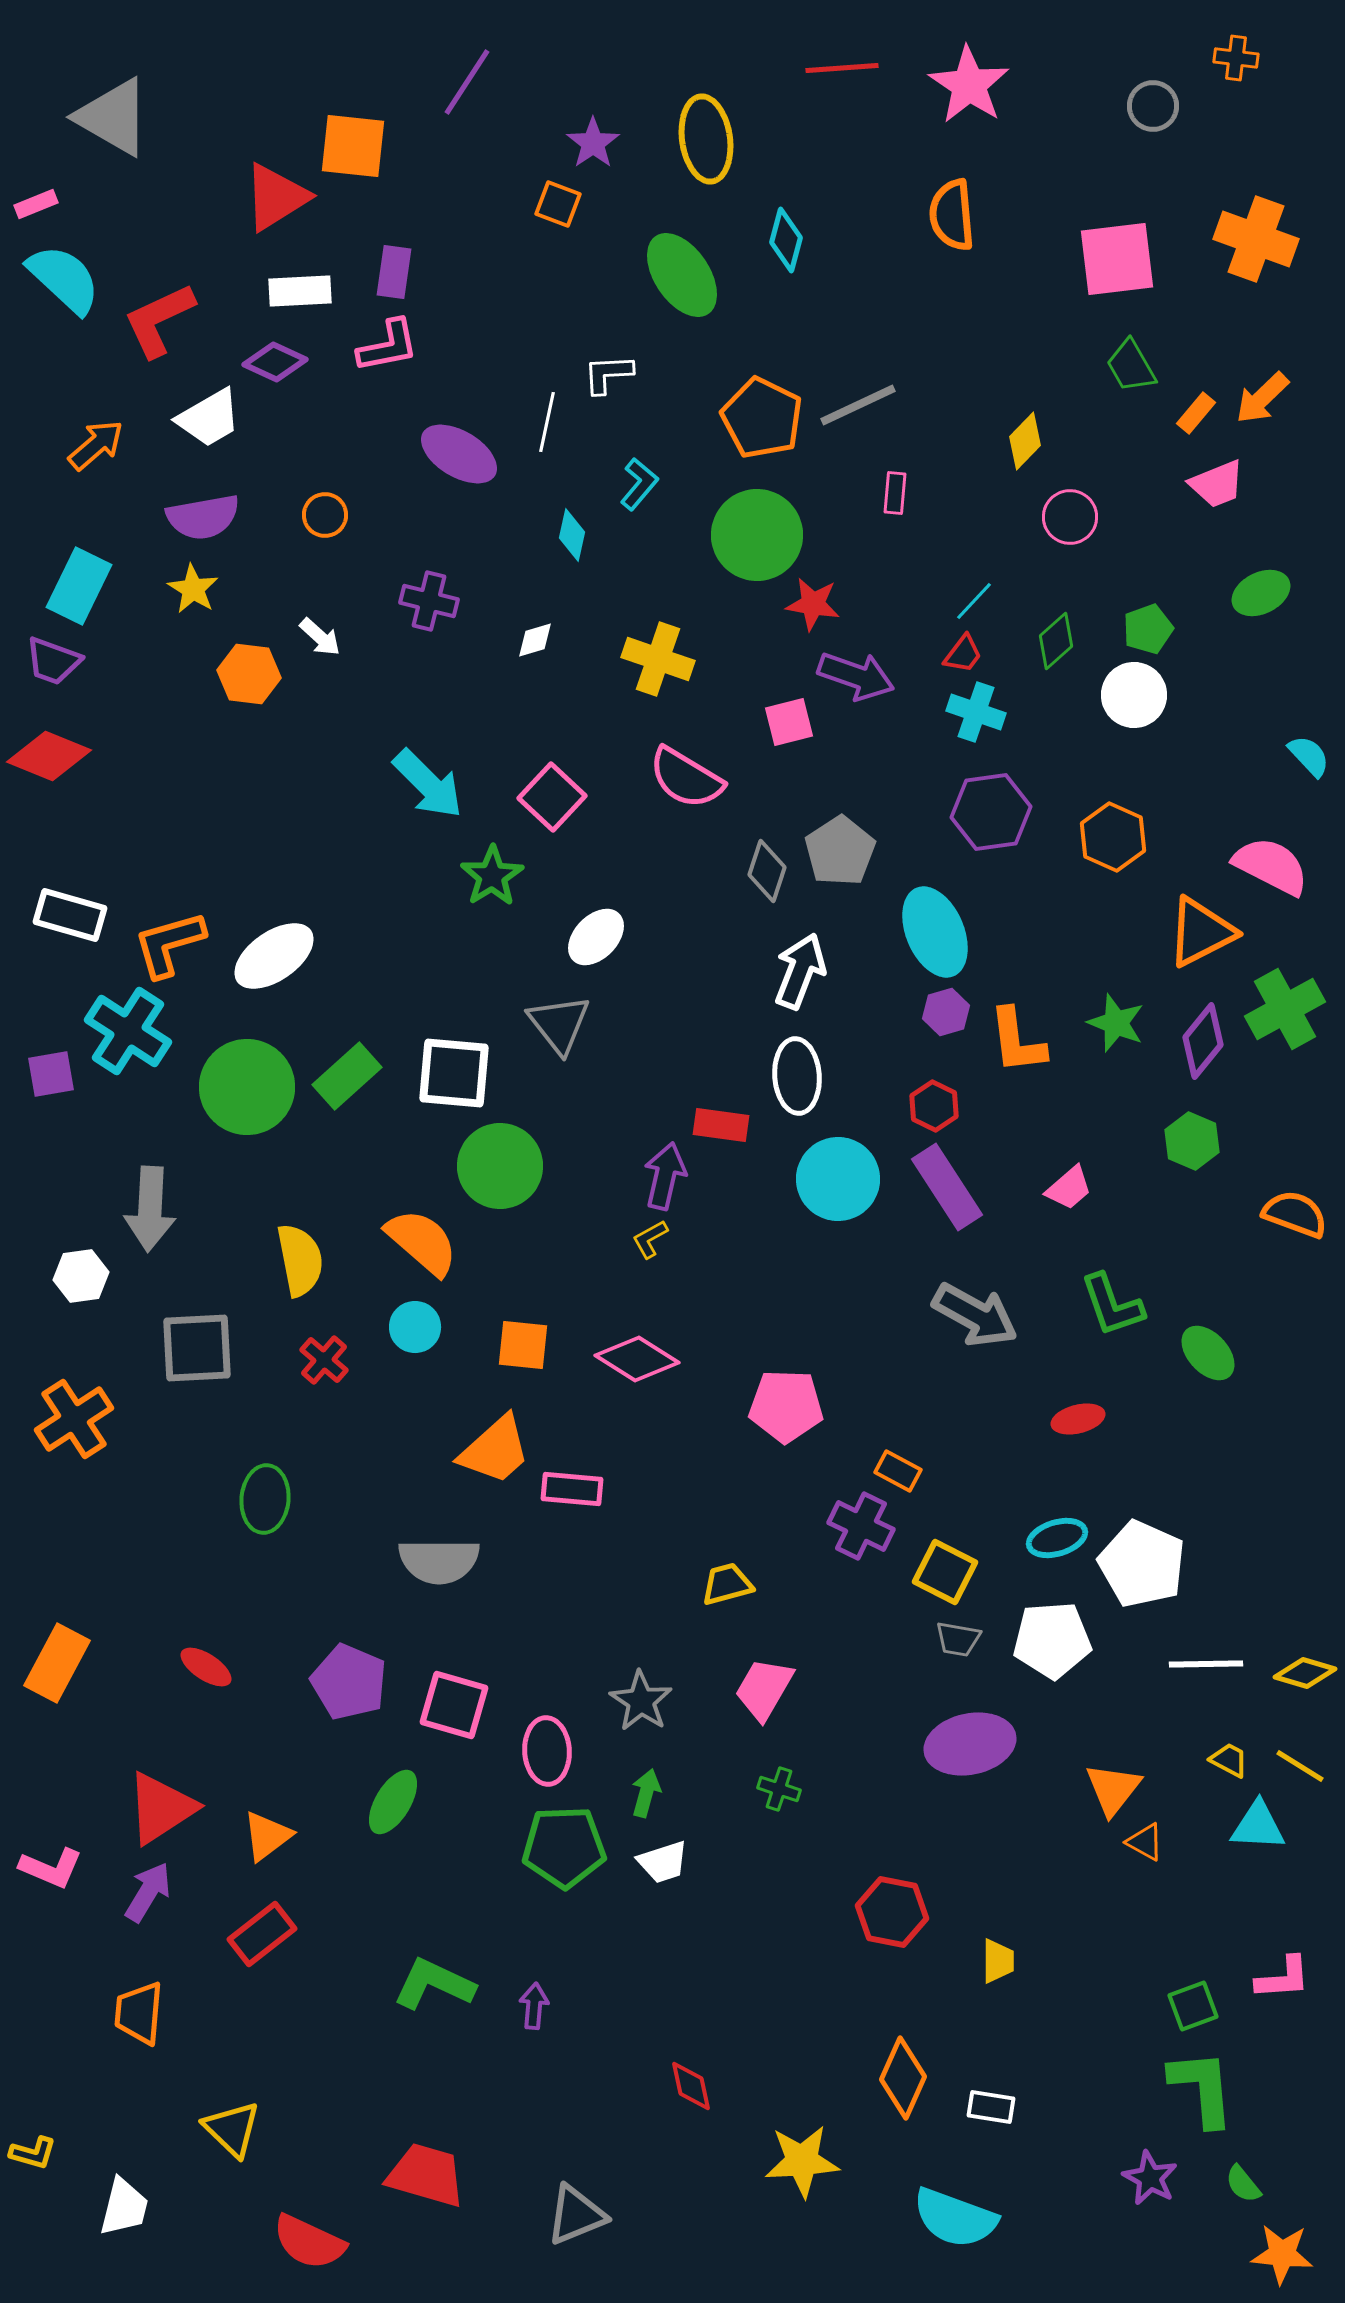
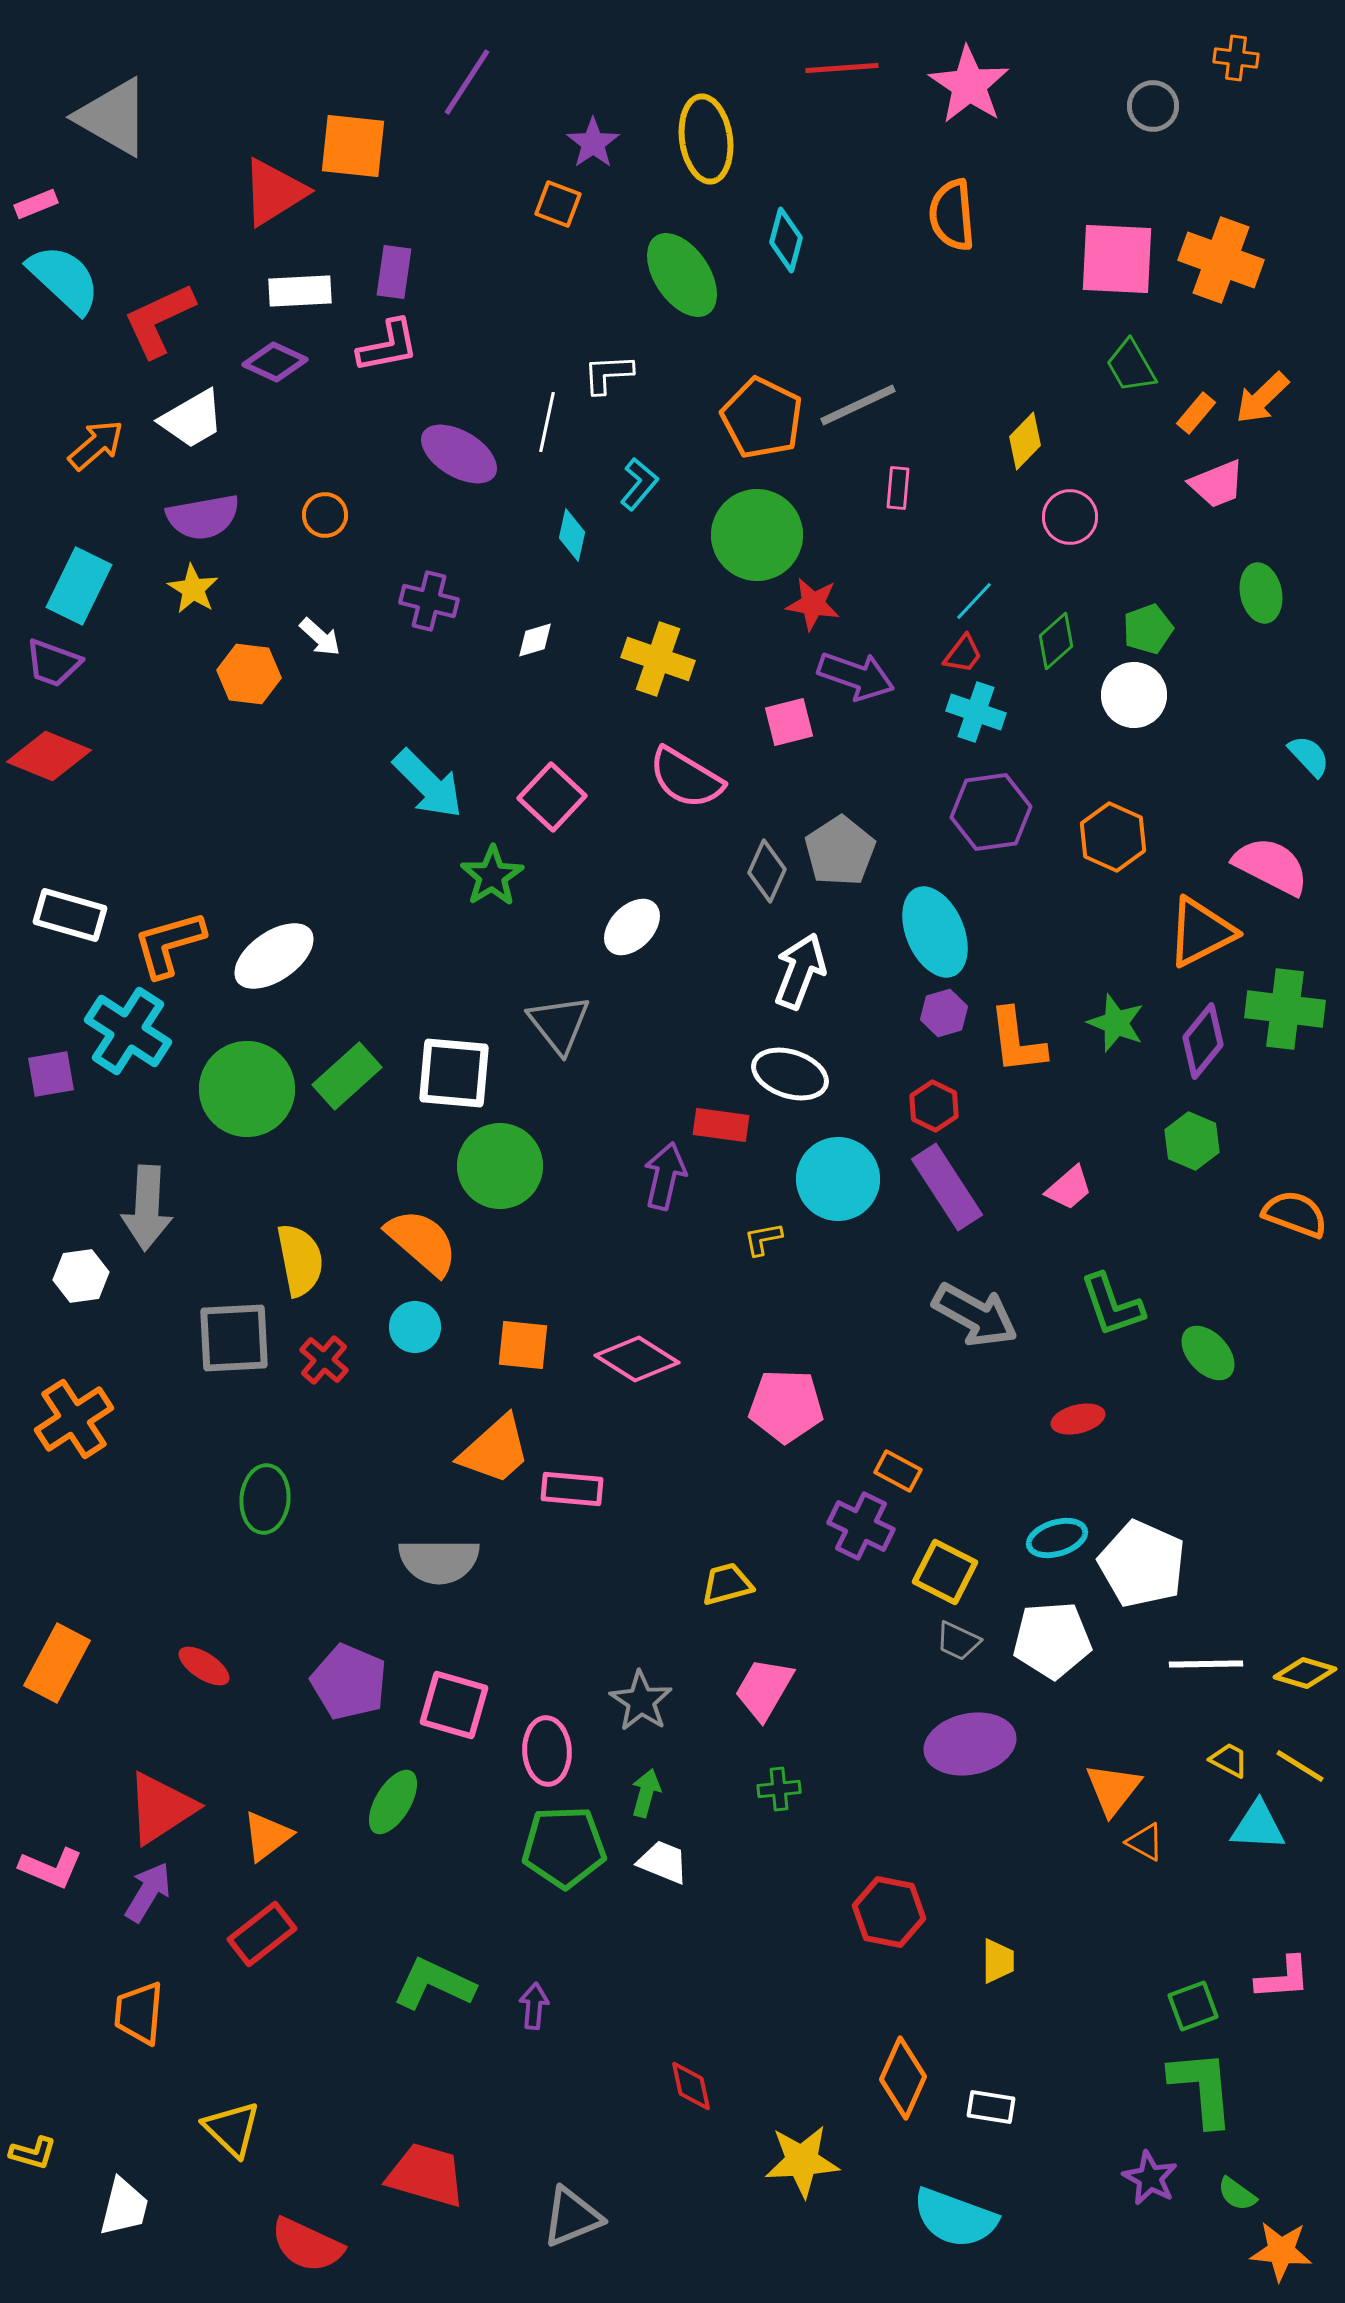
red triangle at (276, 197): moved 2 px left, 5 px up
orange cross at (1256, 239): moved 35 px left, 21 px down
pink square at (1117, 259): rotated 10 degrees clockwise
white trapezoid at (209, 418): moved 17 px left, 1 px down
pink rectangle at (895, 493): moved 3 px right, 5 px up
green ellipse at (1261, 593): rotated 76 degrees counterclockwise
purple trapezoid at (53, 661): moved 2 px down
gray diamond at (767, 871): rotated 6 degrees clockwise
white ellipse at (596, 937): moved 36 px right, 10 px up
green cross at (1285, 1009): rotated 36 degrees clockwise
purple hexagon at (946, 1012): moved 2 px left, 1 px down
white ellipse at (797, 1076): moved 7 px left, 2 px up; rotated 68 degrees counterclockwise
green circle at (247, 1087): moved 2 px down
gray arrow at (150, 1209): moved 3 px left, 1 px up
yellow L-shape at (650, 1239): moved 113 px right; rotated 18 degrees clockwise
gray square at (197, 1348): moved 37 px right, 10 px up
gray trapezoid at (958, 1639): moved 2 px down; rotated 15 degrees clockwise
red ellipse at (206, 1667): moved 2 px left, 1 px up
green cross at (779, 1789): rotated 24 degrees counterclockwise
white trapezoid at (663, 1862): rotated 140 degrees counterclockwise
red hexagon at (892, 1912): moved 3 px left
green semicircle at (1243, 2184): moved 6 px left, 10 px down; rotated 15 degrees counterclockwise
gray triangle at (576, 2215): moved 4 px left, 2 px down
red semicircle at (309, 2242): moved 2 px left, 3 px down
orange star at (1282, 2254): moved 1 px left, 3 px up
